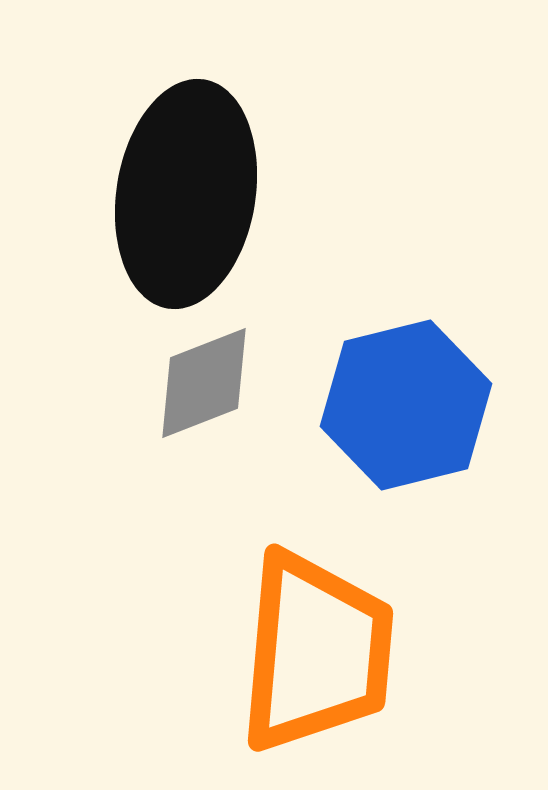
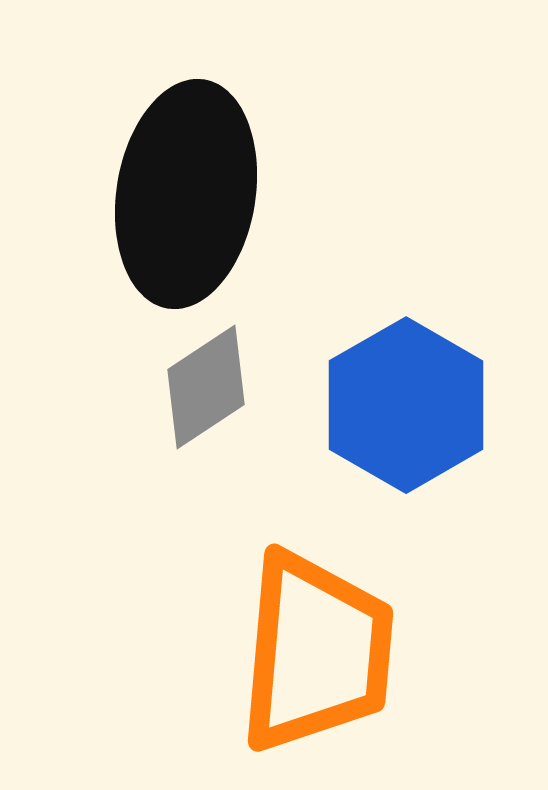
gray diamond: moved 2 px right, 4 px down; rotated 12 degrees counterclockwise
blue hexagon: rotated 16 degrees counterclockwise
